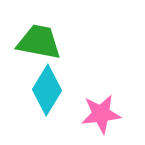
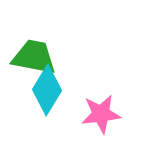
green trapezoid: moved 5 px left, 15 px down
